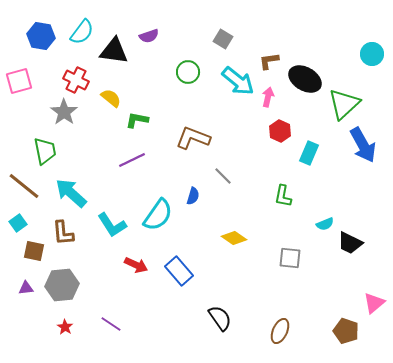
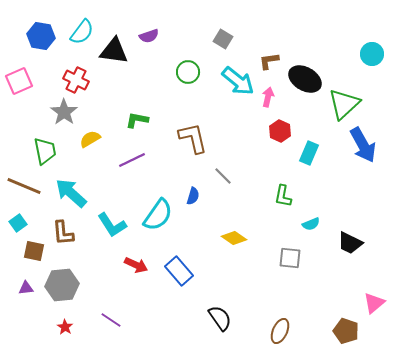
pink square at (19, 81): rotated 8 degrees counterclockwise
yellow semicircle at (111, 98): moved 21 px left, 41 px down; rotated 70 degrees counterclockwise
brown L-shape at (193, 138): rotated 56 degrees clockwise
brown line at (24, 186): rotated 16 degrees counterclockwise
cyan semicircle at (325, 224): moved 14 px left
purple line at (111, 324): moved 4 px up
